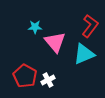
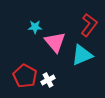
red L-shape: moved 1 px left, 1 px up
cyan triangle: moved 2 px left, 1 px down
